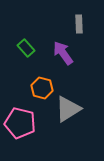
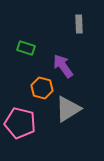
green rectangle: rotated 30 degrees counterclockwise
purple arrow: moved 13 px down
